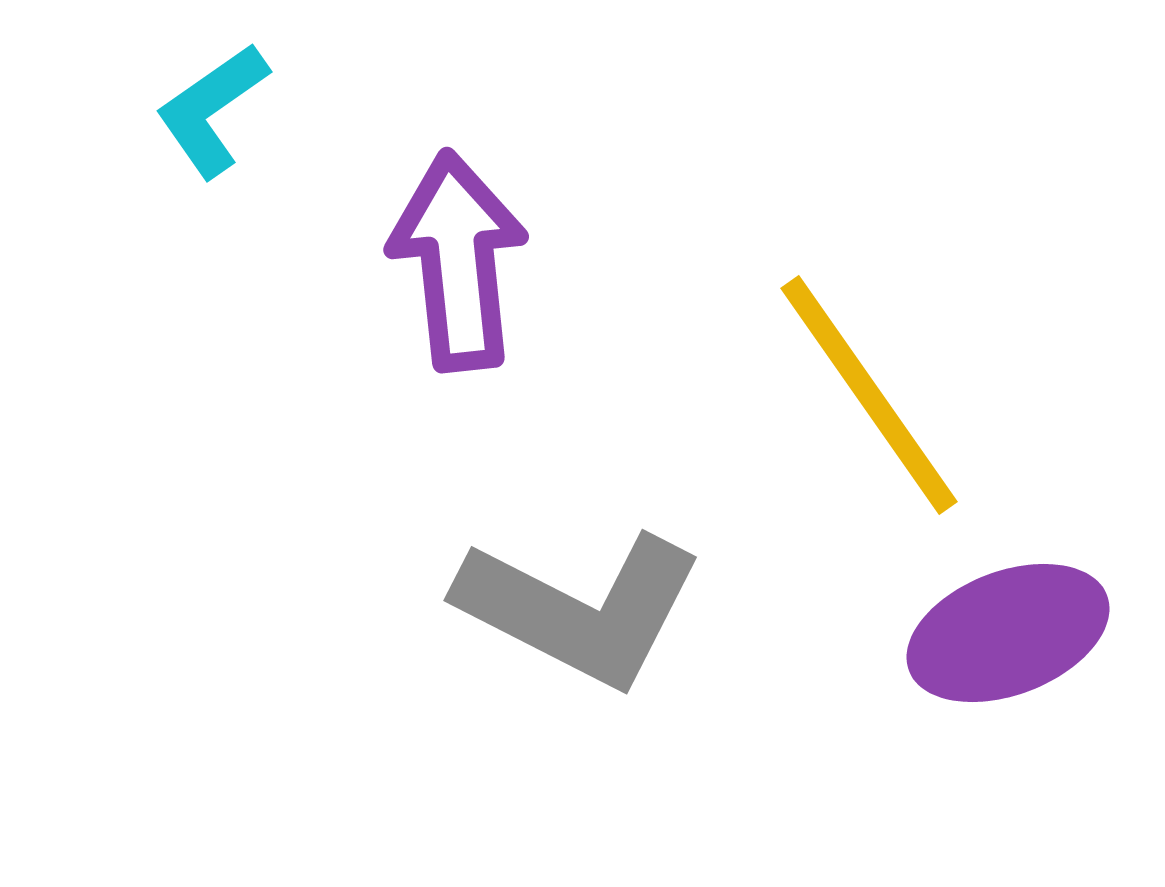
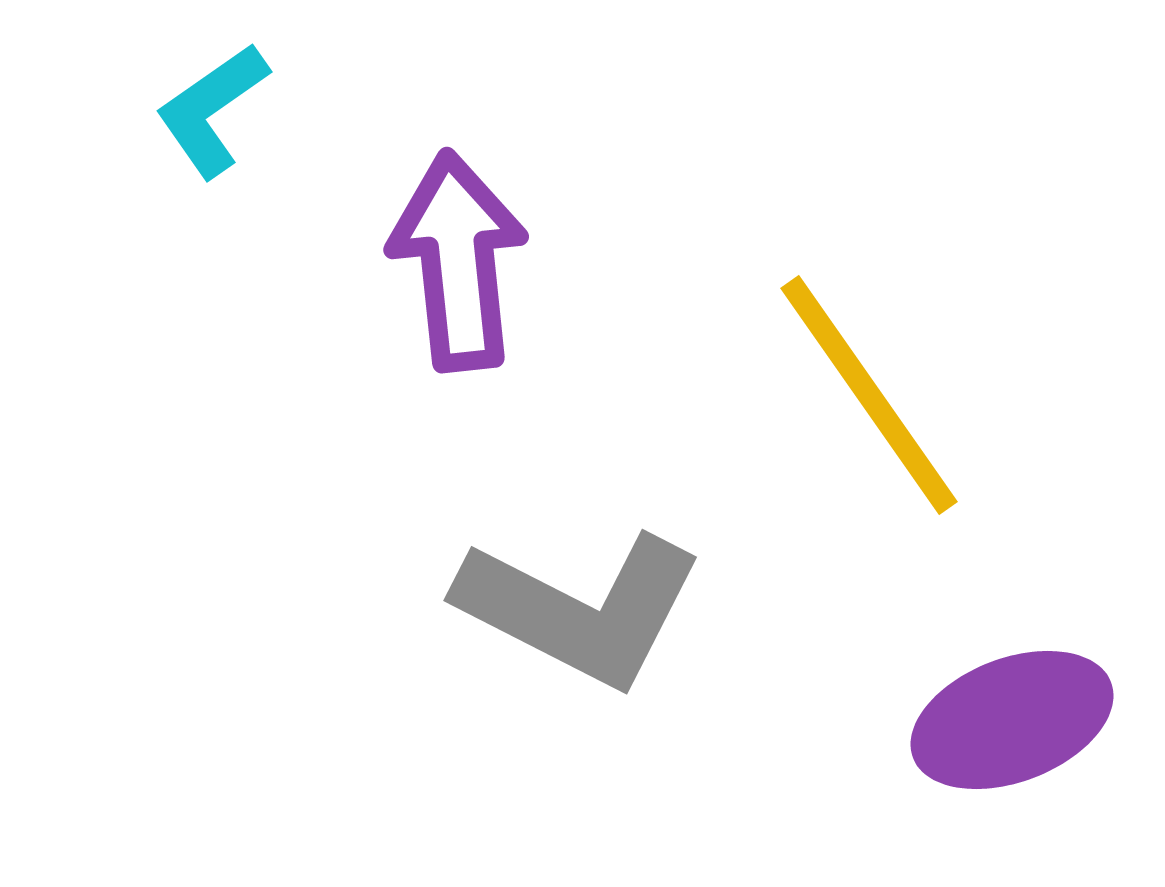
purple ellipse: moved 4 px right, 87 px down
